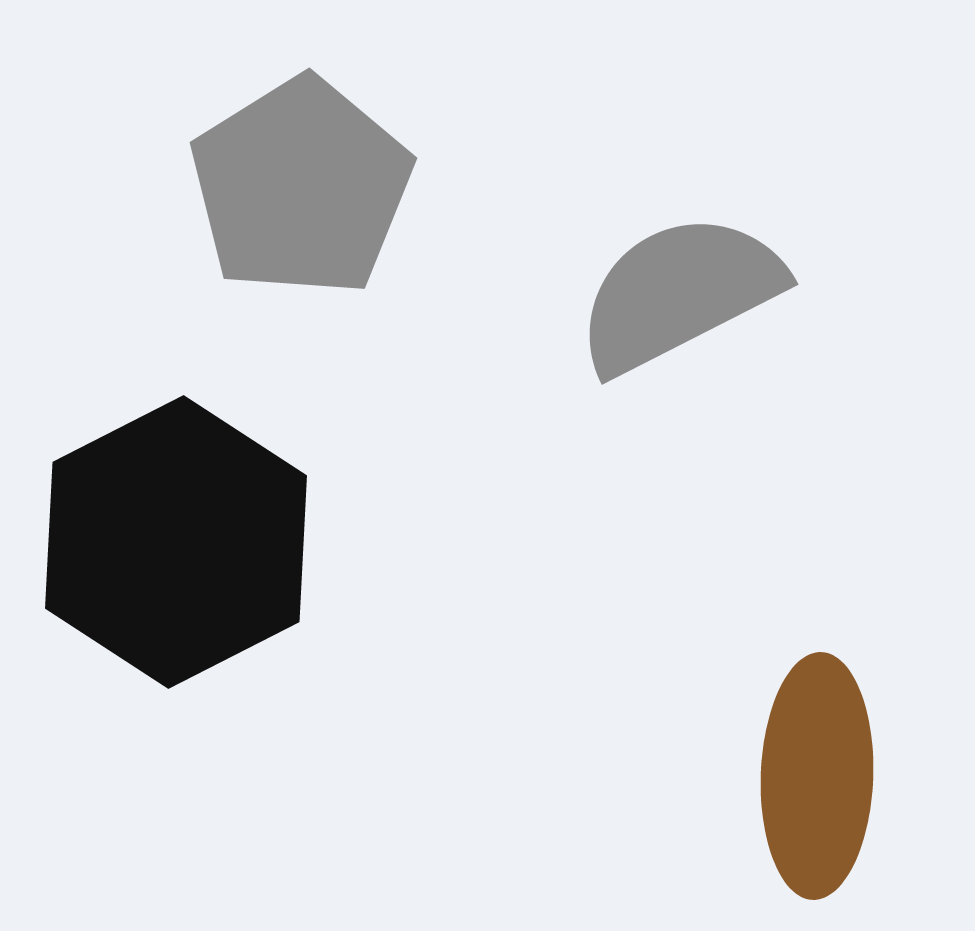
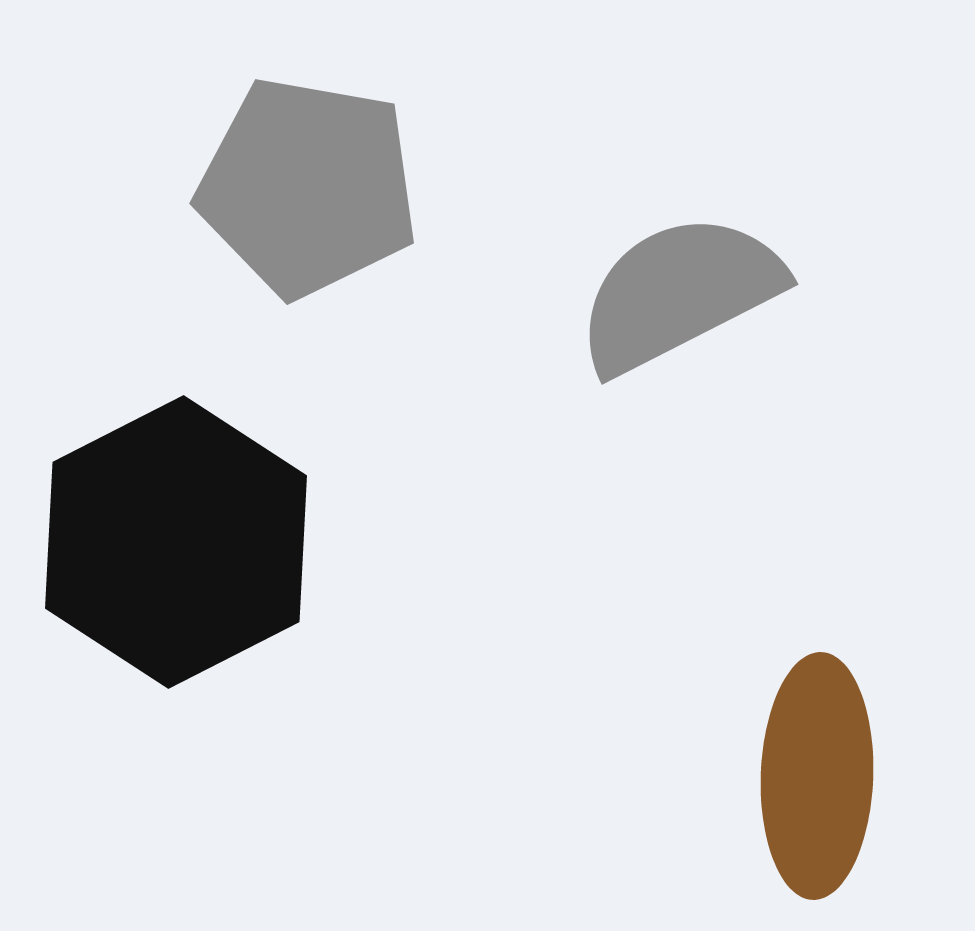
gray pentagon: moved 7 px right; rotated 30 degrees counterclockwise
